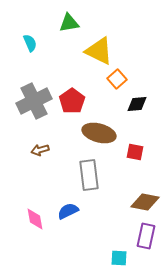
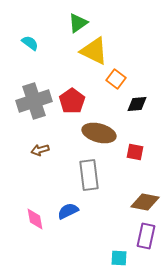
green triangle: moved 9 px right; rotated 25 degrees counterclockwise
cyan semicircle: rotated 30 degrees counterclockwise
yellow triangle: moved 5 px left
orange square: moved 1 px left; rotated 12 degrees counterclockwise
gray cross: rotated 8 degrees clockwise
